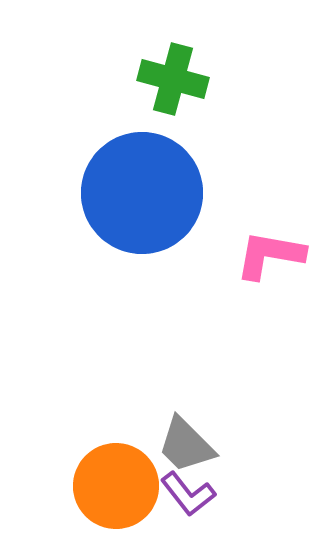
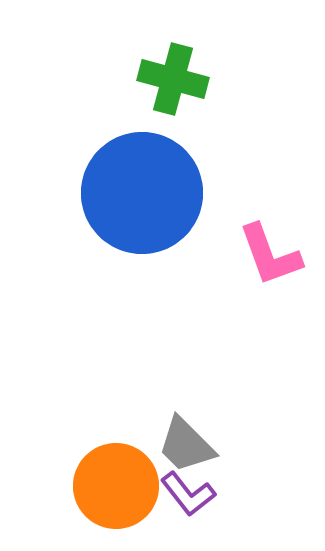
pink L-shape: rotated 120 degrees counterclockwise
